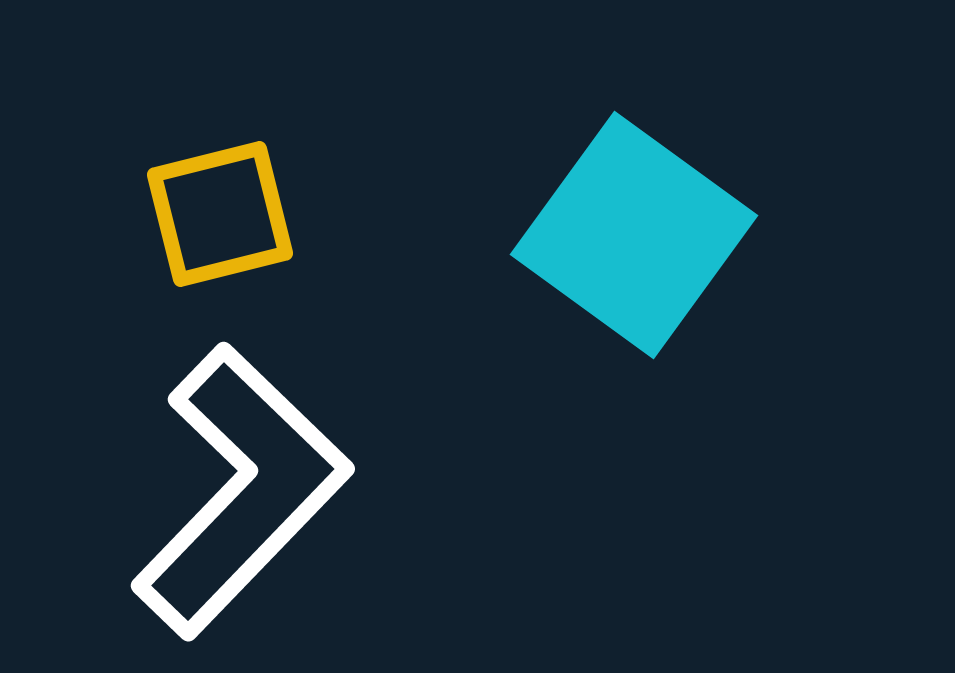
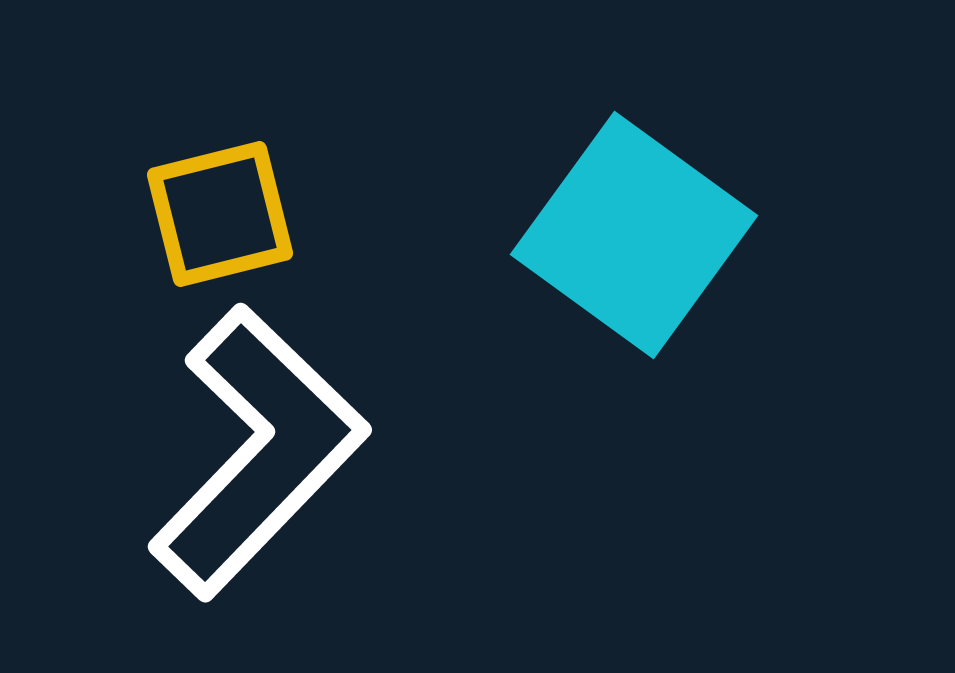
white L-shape: moved 17 px right, 39 px up
